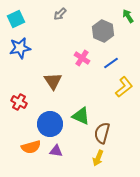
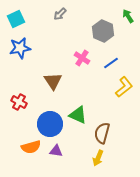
green triangle: moved 3 px left, 1 px up
